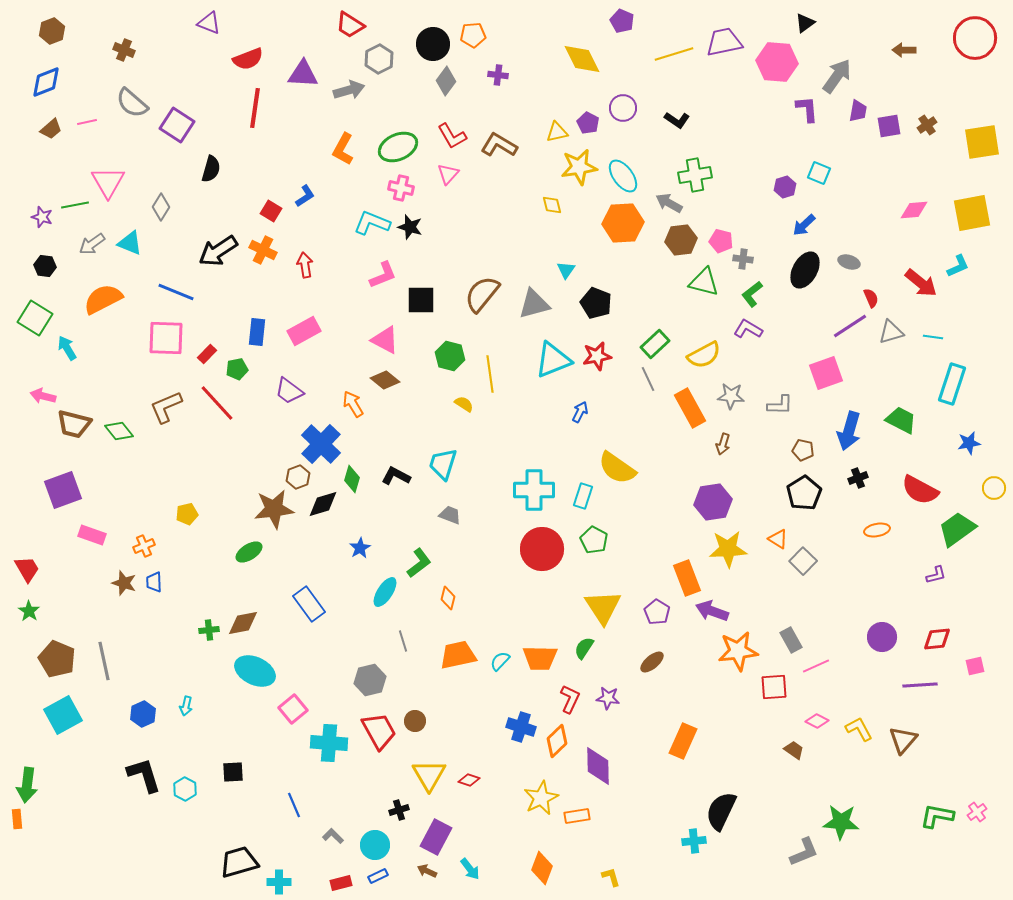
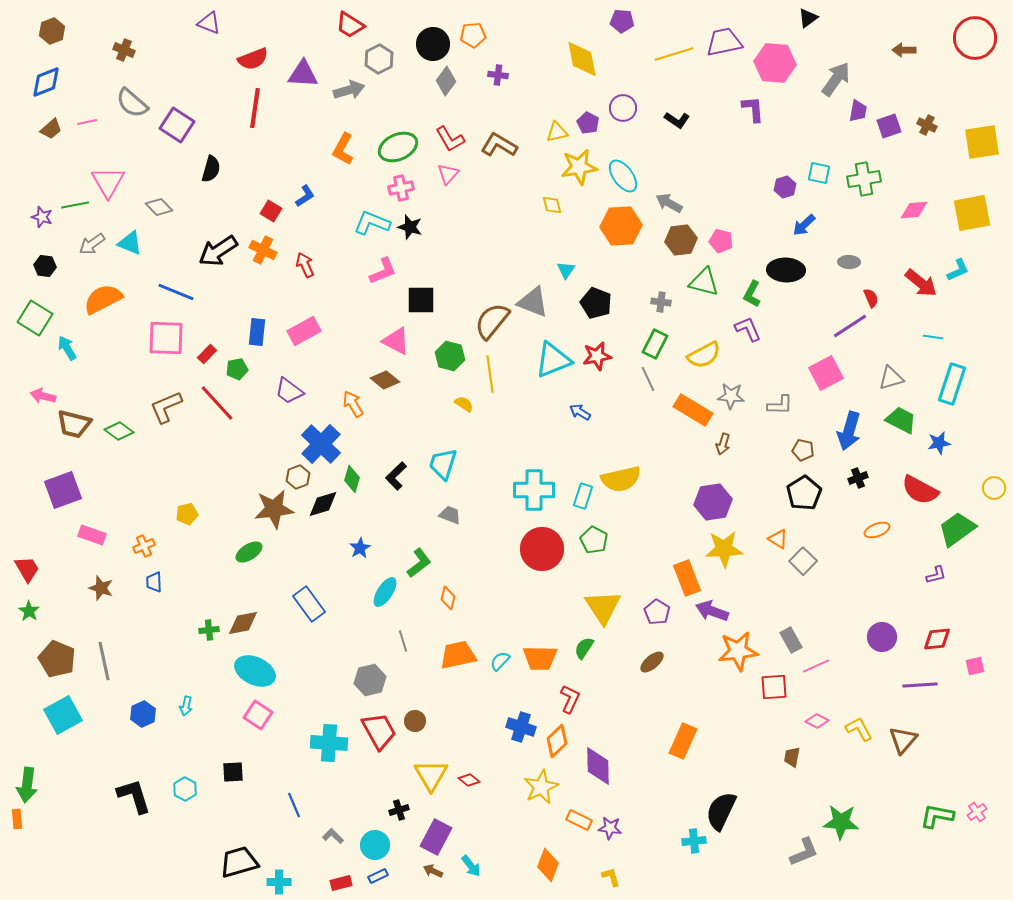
purple pentagon at (622, 21): rotated 20 degrees counterclockwise
black triangle at (805, 23): moved 3 px right, 5 px up
red semicircle at (248, 59): moved 5 px right
yellow diamond at (582, 59): rotated 15 degrees clockwise
pink hexagon at (777, 62): moved 2 px left, 1 px down
gray arrow at (837, 76): moved 1 px left, 3 px down
purple L-shape at (807, 109): moved 54 px left
brown cross at (927, 125): rotated 30 degrees counterclockwise
purple square at (889, 126): rotated 10 degrees counterclockwise
red L-shape at (452, 136): moved 2 px left, 3 px down
cyan square at (819, 173): rotated 10 degrees counterclockwise
green cross at (695, 175): moved 169 px right, 4 px down
pink cross at (401, 188): rotated 25 degrees counterclockwise
gray diamond at (161, 207): moved 2 px left; rotated 76 degrees counterclockwise
orange hexagon at (623, 223): moved 2 px left, 3 px down
gray cross at (743, 259): moved 82 px left, 43 px down
gray ellipse at (849, 262): rotated 15 degrees counterclockwise
red arrow at (305, 265): rotated 15 degrees counterclockwise
cyan L-shape at (958, 266): moved 4 px down
black ellipse at (805, 270): moved 19 px left; rotated 63 degrees clockwise
pink L-shape at (383, 275): moved 4 px up
brown semicircle at (482, 294): moved 10 px right, 27 px down
green L-shape at (752, 294): rotated 24 degrees counterclockwise
gray triangle at (534, 304): moved 1 px left, 2 px up; rotated 36 degrees clockwise
purple L-shape at (748, 329): rotated 36 degrees clockwise
gray triangle at (891, 332): moved 46 px down
pink triangle at (385, 340): moved 11 px right, 1 px down
green rectangle at (655, 344): rotated 20 degrees counterclockwise
pink square at (826, 373): rotated 8 degrees counterclockwise
orange rectangle at (690, 408): moved 3 px right, 2 px down; rotated 30 degrees counterclockwise
blue arrow at (580, 412): rotated 85 degrees counterclockwise
green diamond at (119, 431): rotated 16 degrees counterclockwise
blue star at (969, 443): moved 30 px left
yellow semicircle at (617, 468): moved 4 px right, 11 px down; rotated 48 degrees counterclockwise
black L-shape at (396, 476): rotated 72 degrees counterclockwise
orange ellipse at (877, 530): rotated 10 degrees counterclockwise
yellow star at (728, 549): moved 4 px left
brown star at (124, 583): moved 23 px left, 5 px down
purple star at (608, 698): moved 2 px right, 130 px down
pink square at (293, 709): moved 35 px left, 6 px down; rotated 16 degrees counterclockwise
brown trapezoid at (794, 750): moved 2 px left, 7 px down; rotated 115 degrees counterclockwise
black L-shape at (144, 775): moved 10 px left, 21 px down
yellow triangle at (429, 775): moved 2 px right
red diamond at (469, 780): rotated 20 degrees clockwise
yellow star at (541, 798): moved 11 px up
orange rectangle at (577, 816): moved 2 px right, 4 px down; rotated 35 degrees clockwise
orange diamond at (542, 868): moved 6 px right, 3 px up
cyan arrow at (470, 869): moved 1 px right, 3 px up
brown arrow at (427, 871): moved 6 px right
